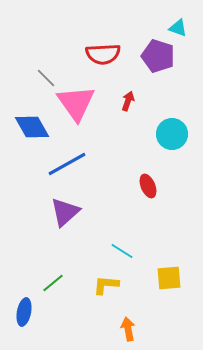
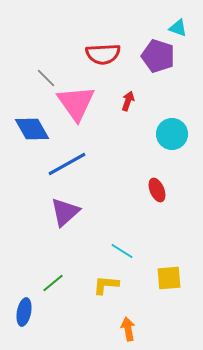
blue diamond: moved 2 px down
red ellipse: moved 9 px right, 4 px down
